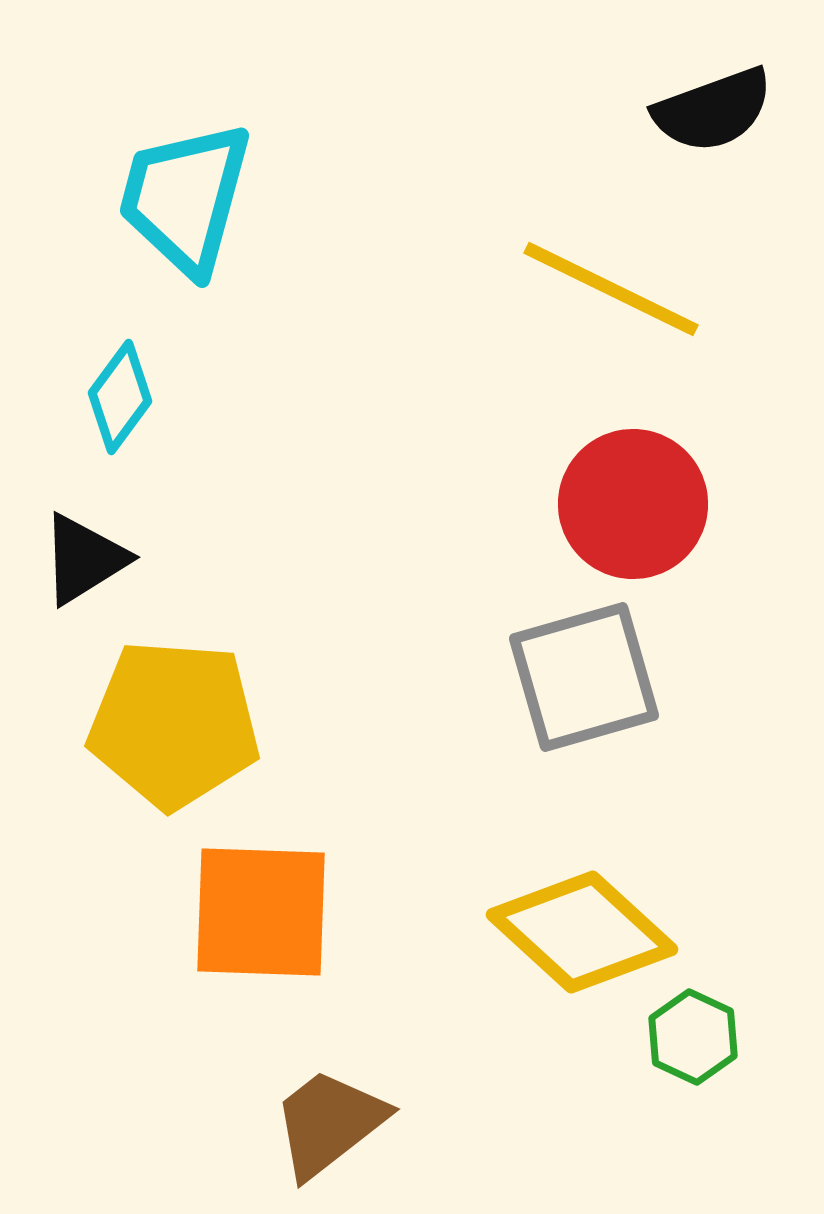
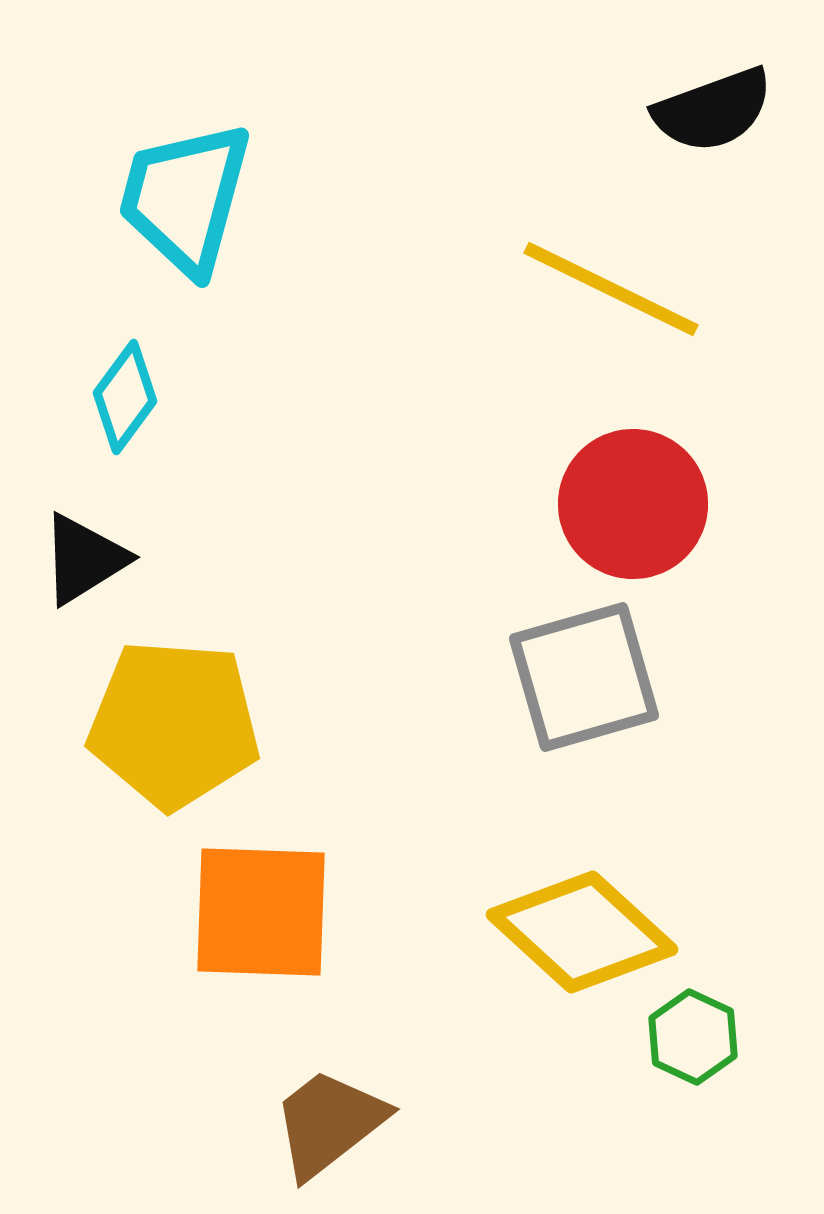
cyan diamond: moved 5 px right
